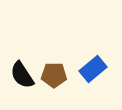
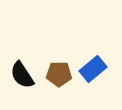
brown pentagon: moved 5 px right, 1 px up
